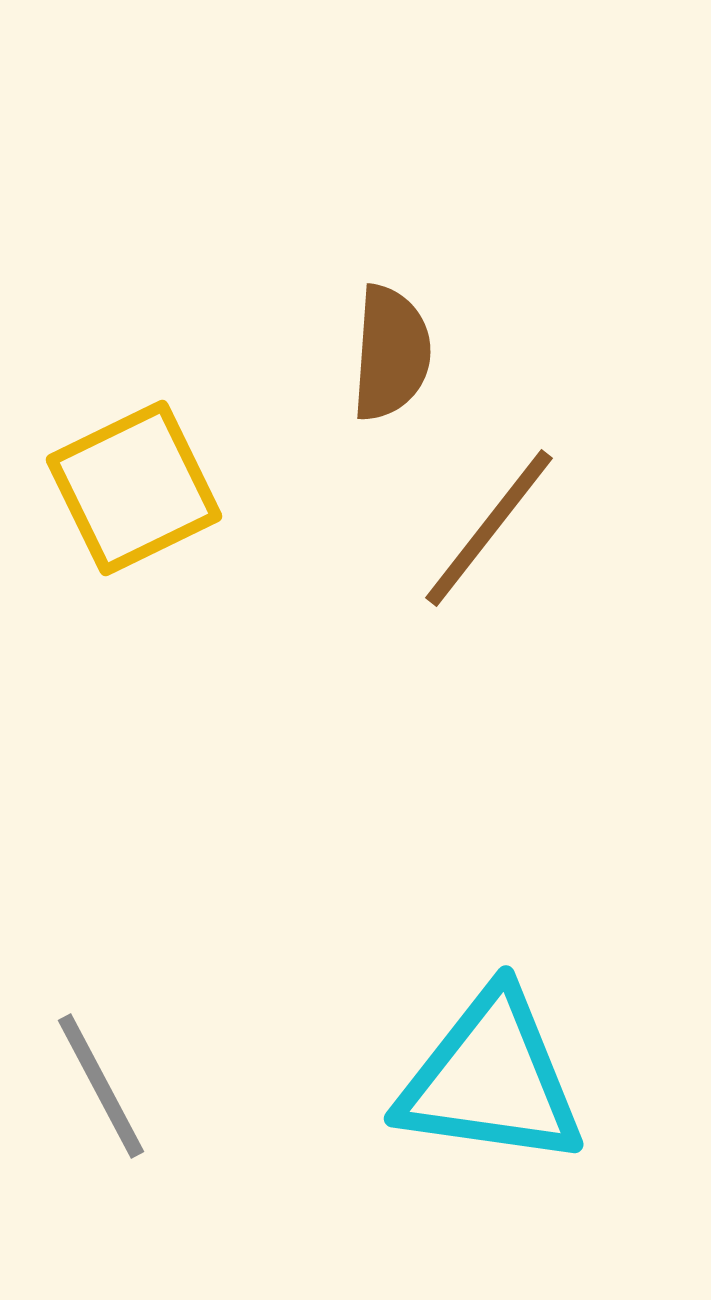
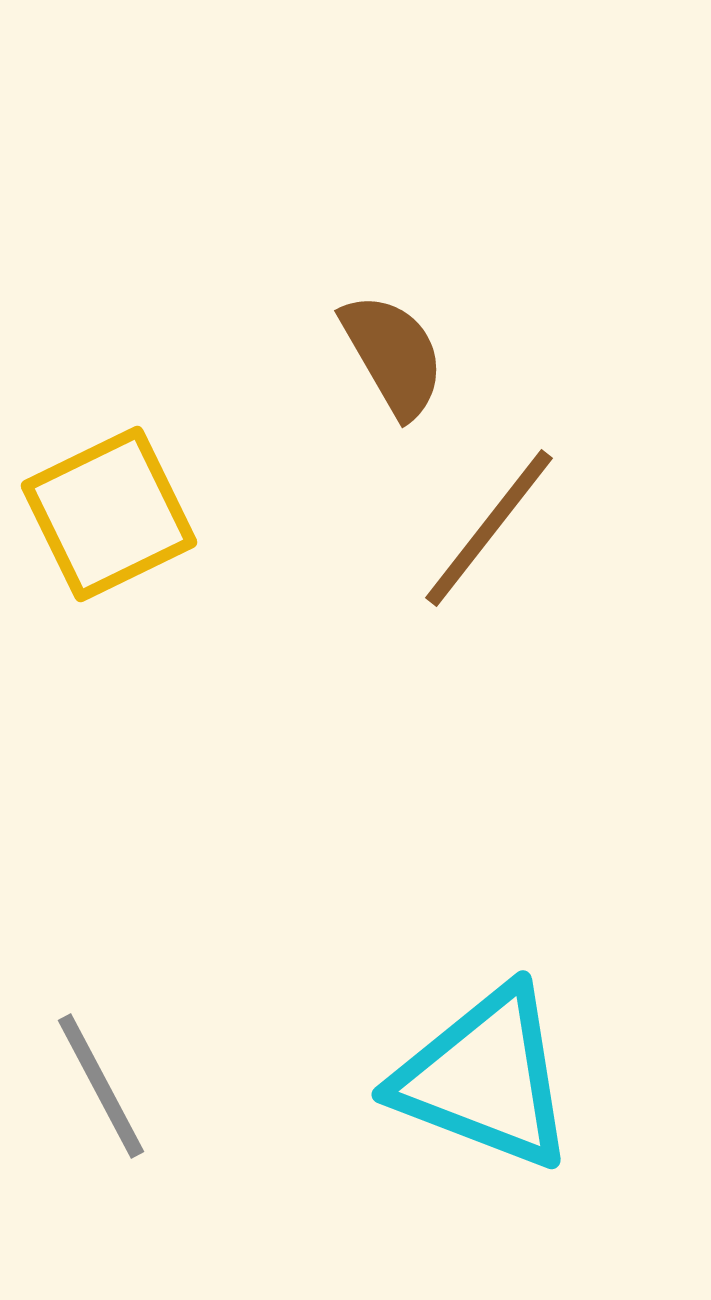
brown semicircle: moved 2 px right, 2 px down; rotated 34 degrees counterclockwise
yellow square: moved 25 px left, 26 px down
cyan triangle: moved 6 px left, 1 px up; rotated 13 degrees clockwise
